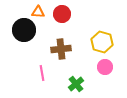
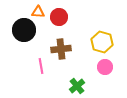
red circle: moved 3 px left, 3 px down
pink line: moved 1 px left, 7 px up
green cross: moved 1 px right, 2 px down
